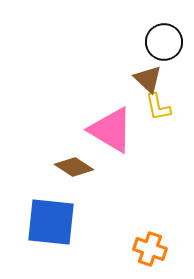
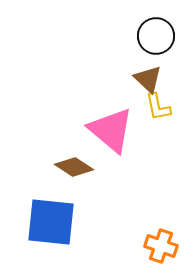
black circle: moved 8 px left, 6 px up
pink triangle: rotated 9 degrees clockwise
orange cross: moved 11 px right, 3 px up
